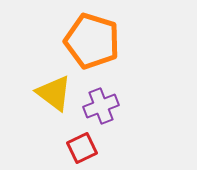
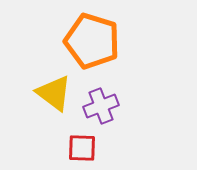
red square: rotated 28 degrees clockwise
